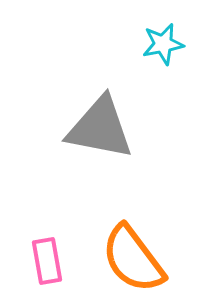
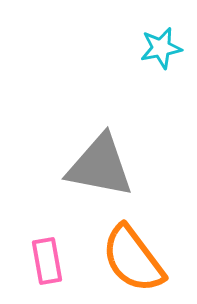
cyan star: moved 2 px left, 4 px down
gray triangle: moved 38 px down
